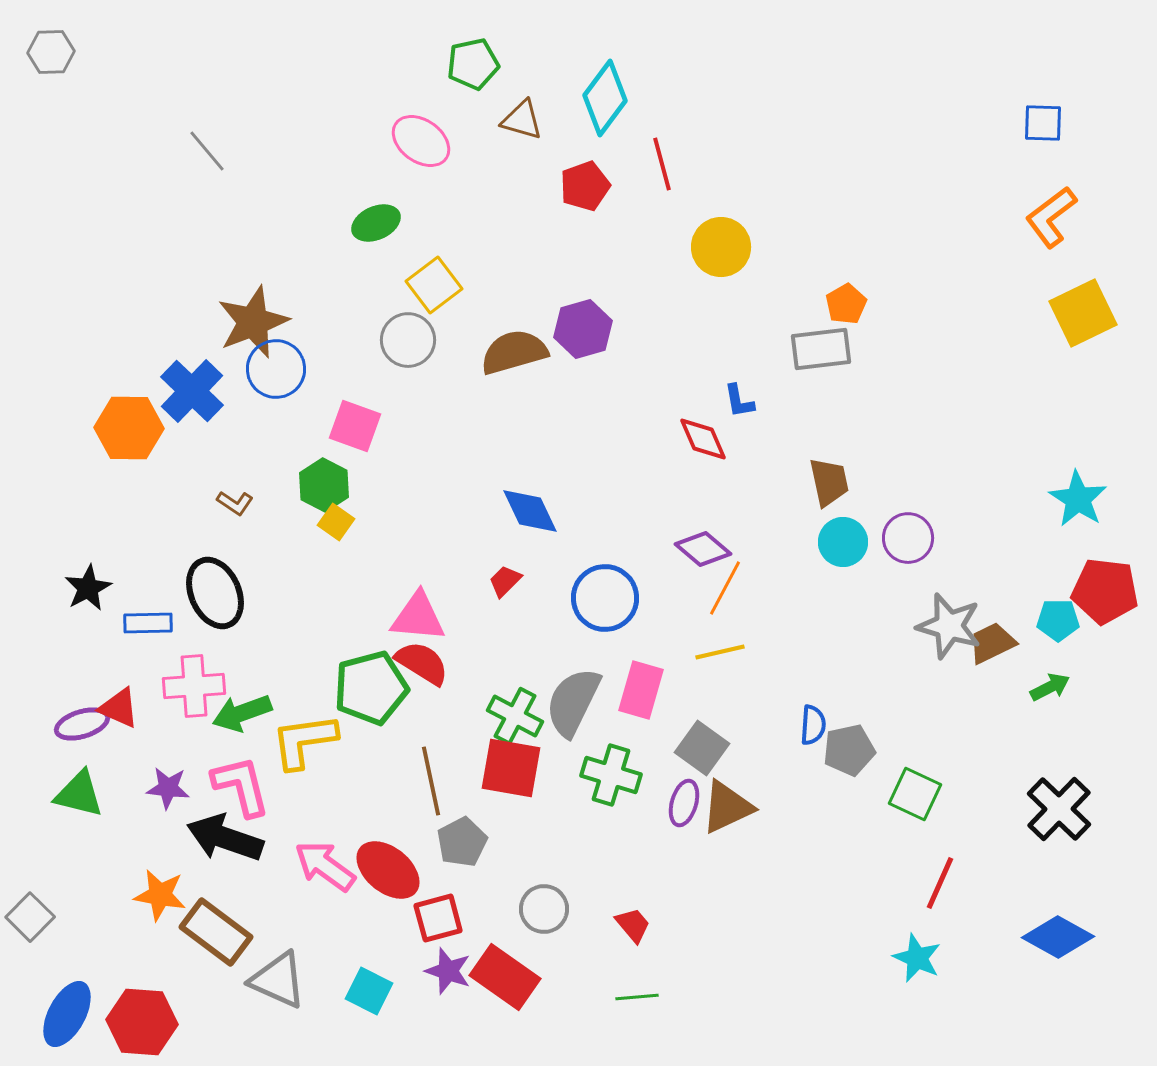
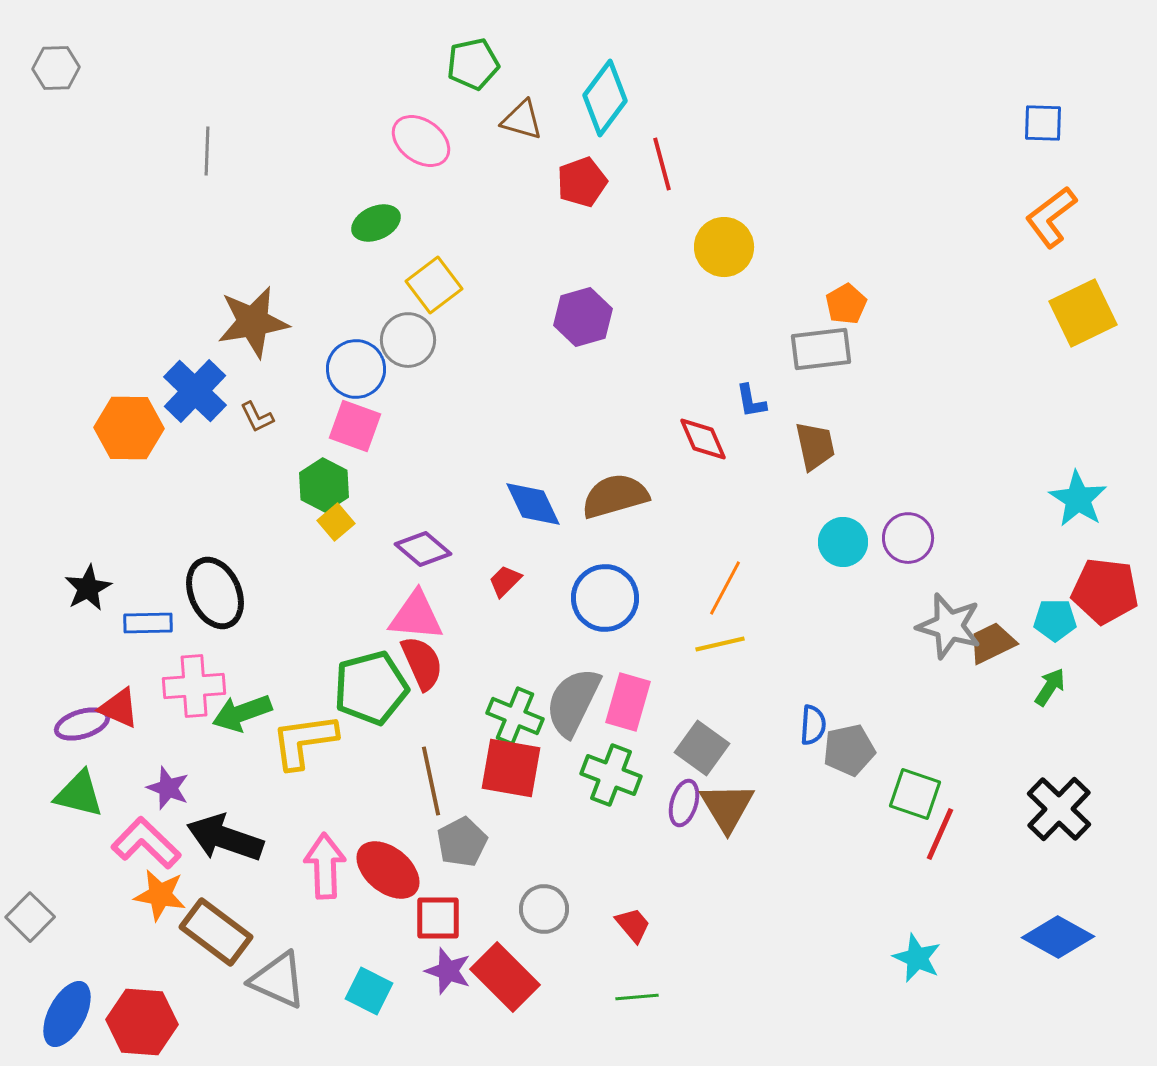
gray hexagon at (51, 52): moved 5 px right, 16 px down
gray line at (207, 151): rotated 42 degrees clockwise
red pentagon at (585, 186): moved 3 px left, 4 px up
yellow circle at (721, 247): moved 3 px right
brown star at (253, 322): rotated 12 degrees clockwise
purple hexagon at (583, 329): moved 12 px up
brown semicircle at (514, 352): moved 101 px right, 144 px down
blue circle at (276, 369): moved 80 px right
blue cross at (192, 391): moved 3 px right
blue L-shape at (739, 401): moved 12 px right
brown trapezoid at (829, 482): moved 14 px left, 36 px up
brown L-shape at (235, 503): moved 22 px right, 86 px up; rotated 30 degrees clockwise
blue diamond at (530, 511): moved 3 px right, 7 px up
yellow square at (336, 522): rotated 15 degrees clockwise
purple diamond at (703, 549): moved 280 px left
pink triangle at (418, 617): moved 2 px left, 1 px up
cyan pentagon at (1058, 620): moved 3 px left
yellow line at (720, 652): moved 8 px up
red semicircle at (422, 663): rotated 34 degrees clockwise
green arrow at (1050, 687): rotated 30 degrees counterclockwise
pink rectangle at (641, 690): moved 13 px left, 12 px down
green cross at (515, 716): rotated 6 degrees counterclockwise
green cross at (611, 775): rotated 4 degrees clockwise
pink L-shape at (241, 786): moved 95 px left, 57 px down; rotated 32 degrees counterclockwise
purple star at (168, 788): rotated 15 degrees clockwise
green square at (915, 794): rotated 6 degrees counterclockwise
brown triangle at (727, 807): rotated 36 degrees counterclockwise
pink arrow at (325, 866): rotated 52 degrees clockwise
red line at (940, 883): moved 49 px up
red square at (438, 918): rotated 15 degrees clockwise
red rectangle at (505, 977): rotated 10 degrees clockwise
